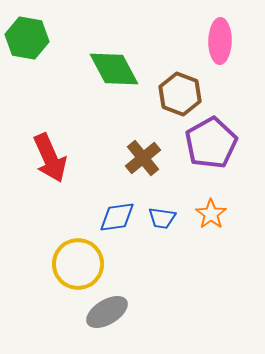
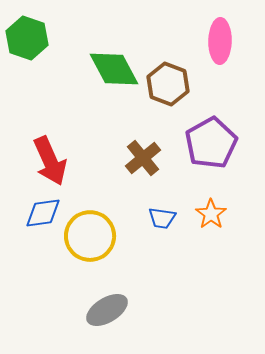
green hexagon: rotated 9 degrees clockwise
brown hexagon: moved 12 px left, 10 px up
red arrow: moved 3 px down
blue diamond: moved 74 px left, 4 px up
yellow circle: moved 12 px right, 28 px up
gray ellipse: moved 2 px up
